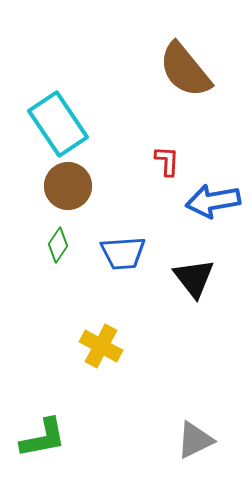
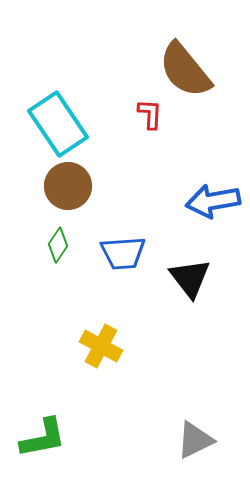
red L-shape: moved 17 px left, 47 px up
black triangle: moved 4 px left
